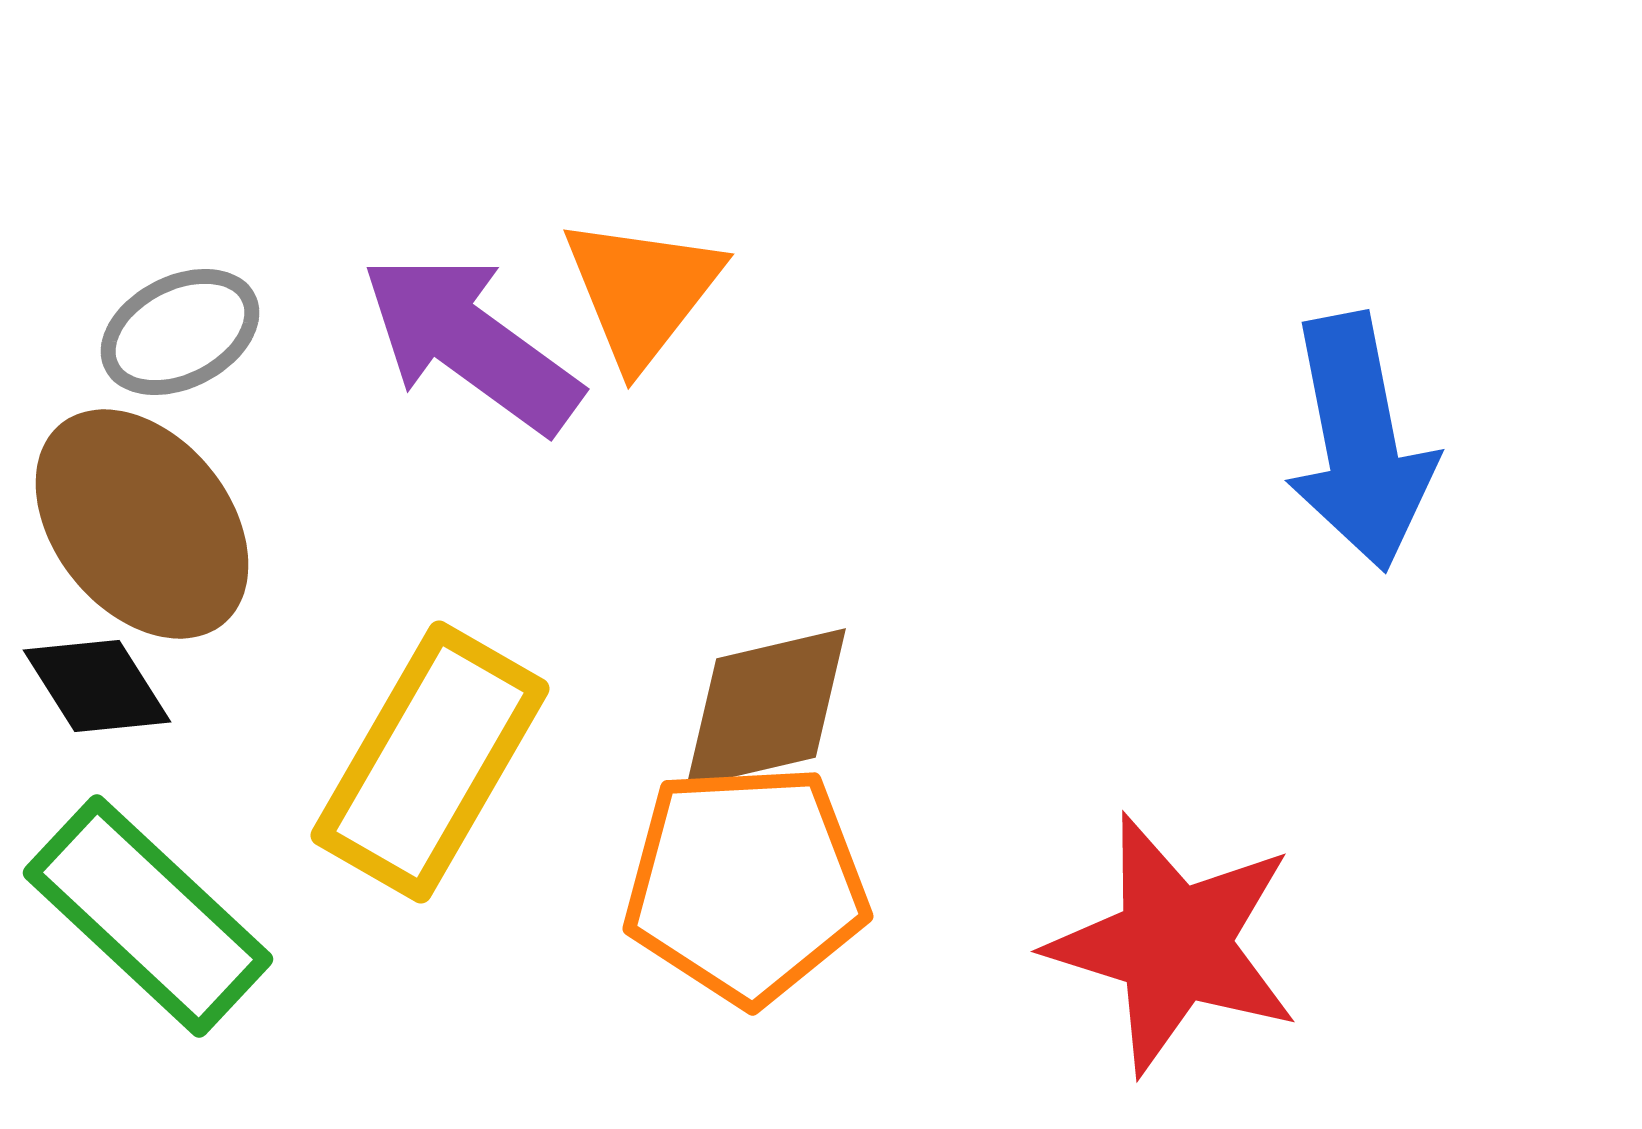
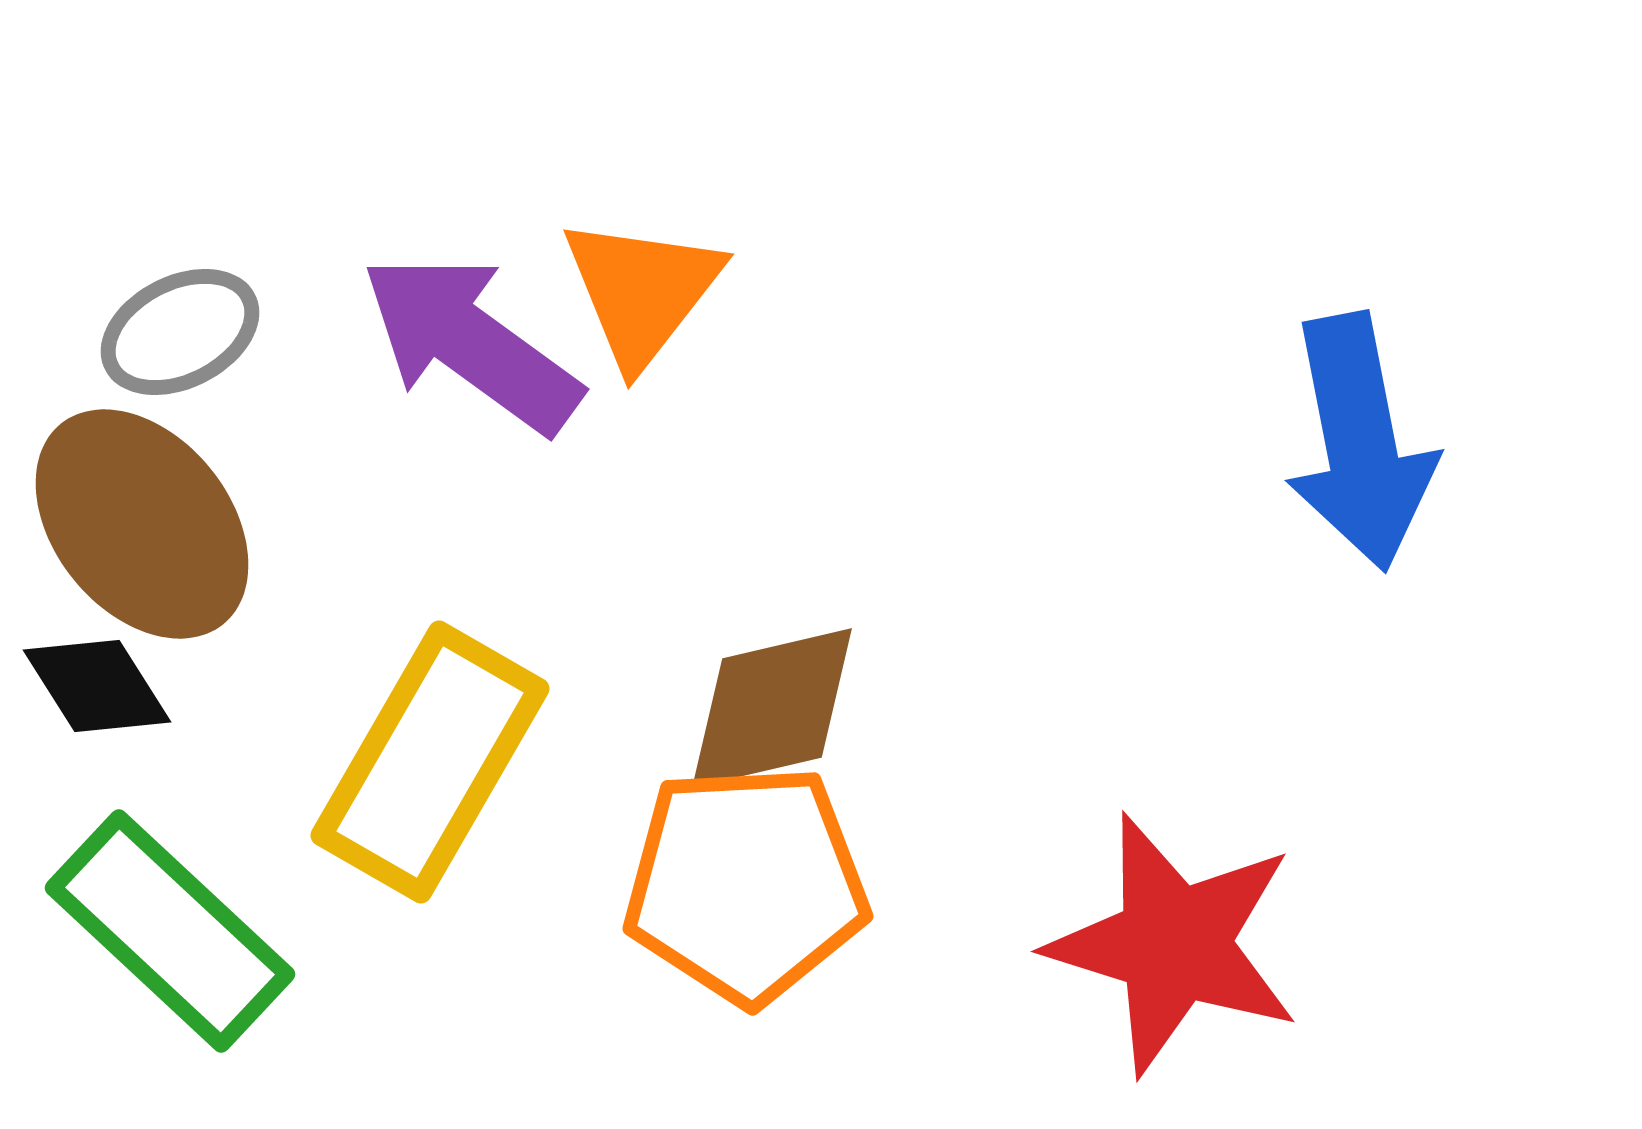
brown diamond: moved 6 px right
green rectangle: moved 22 px right, 15 px down
